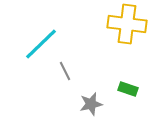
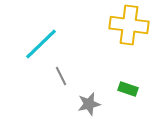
yellow cross: moved 2 px right, 1 px down
gray line: moved 4 px left, 5 px down
gray star: moved 2 px left
